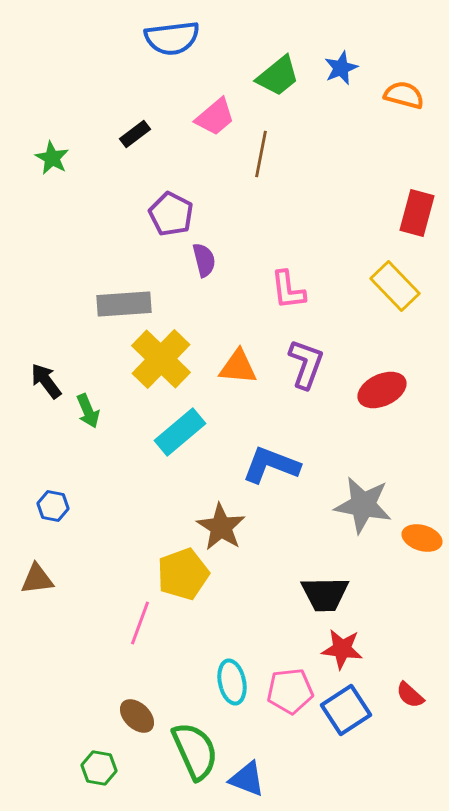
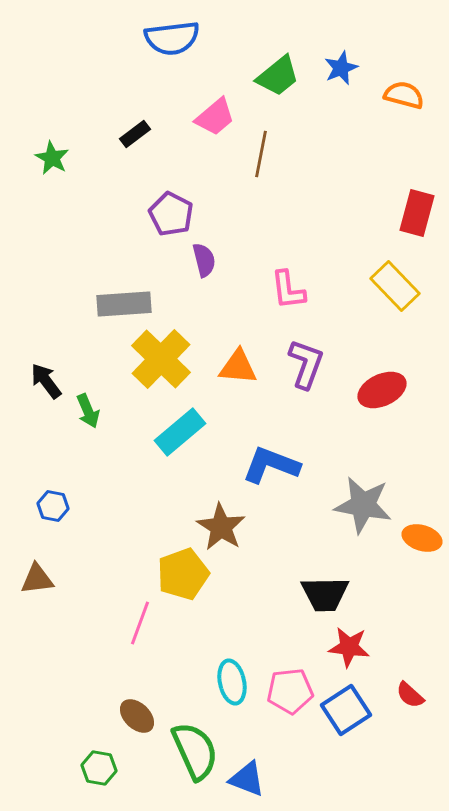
red star: moved 7 px right, 2 px up
